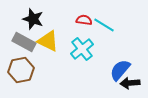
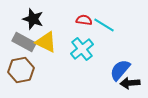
yellow triangle: moved 2 px left, 1 px down
